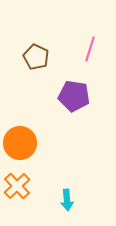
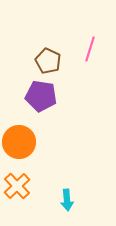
brown pentagon: moved 12 px right, 4 px down
purple pentagon: moved 33 px left
orange circle: moved 1 px left, 1 px up
